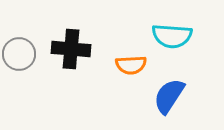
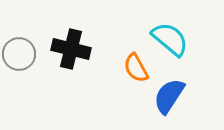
cyan semicircle: moved 2 px left, 3 px down; rotated 144 degrees counterclockwise
black cross: rotated 9 degrees clockwise
orange semicircle: moved 5 px right, 3 px down; rotated 64 degrees clockwise
